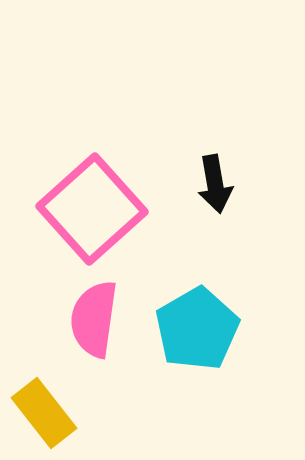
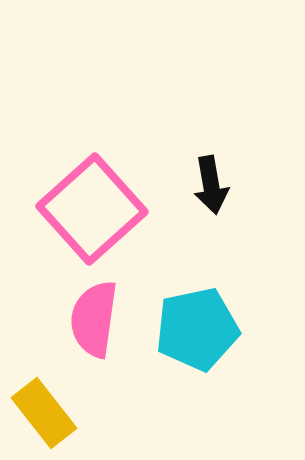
black arrow: moved 4 px left, 1 px down
cyan pentagon: rotated 18 degrees clockwise
